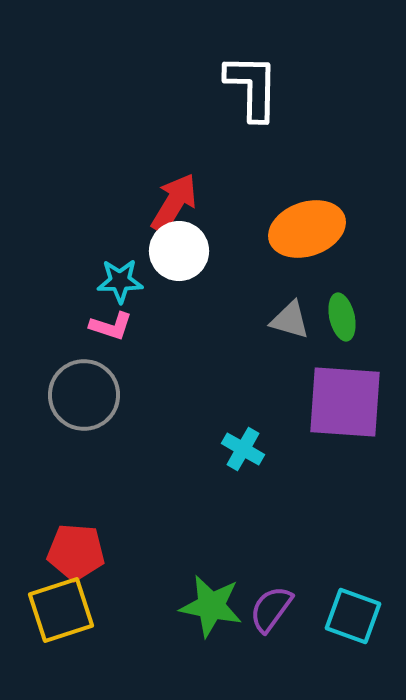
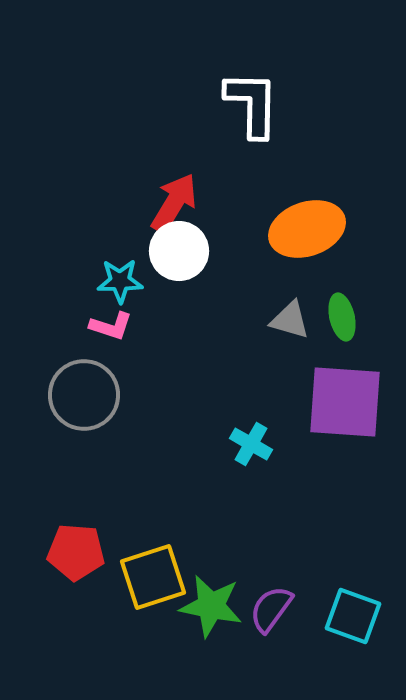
white L-shape: moved 17 px down
cyan cross: moved 8 px right, 5 px up
yellow square: moved 92 px right, 33 px up
